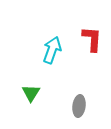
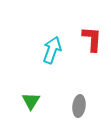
green triangle: moved 8 px down
